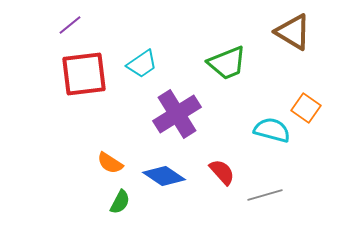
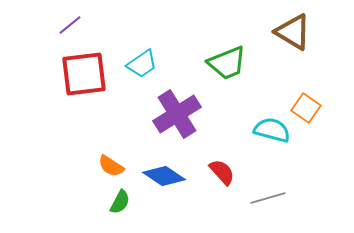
orange semicircle: moved 1 px right, 3 px down
gray line: moved 3 px right, 3 px down
